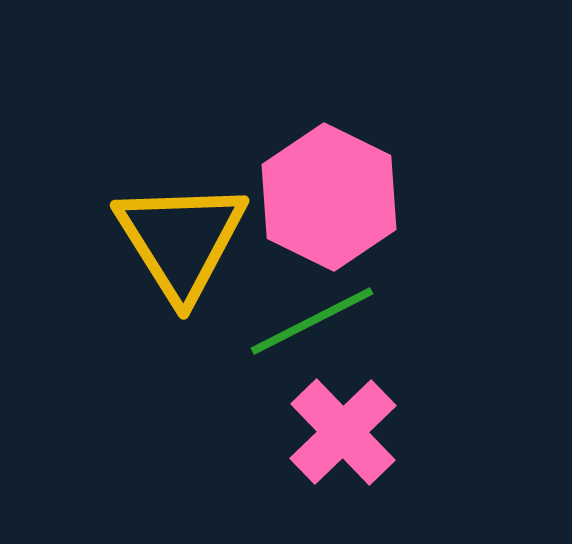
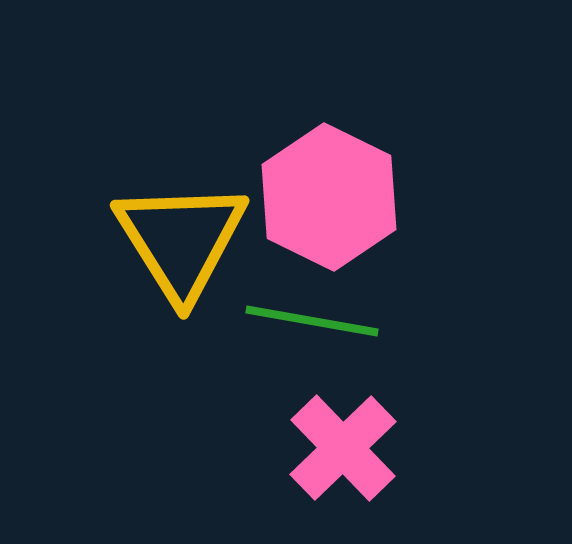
green line: rotated 37 degrees clockwise
pink cross: moved 16 px down
